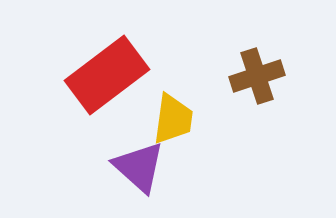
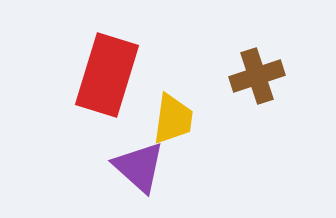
red rectangle: rotated 36 degrees counterclockwise
